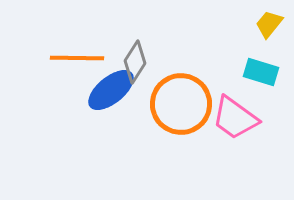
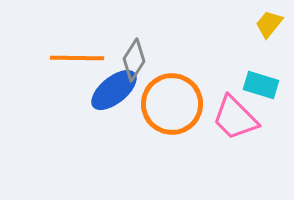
gray diamond: moved 1 px left, 2 px up
cyan rectangle: moved 13 px down
blue ellipse: moved 3 px right
orange circle: moved 9 px left
pink trapezoid: rotated 9 degrees clockwise
